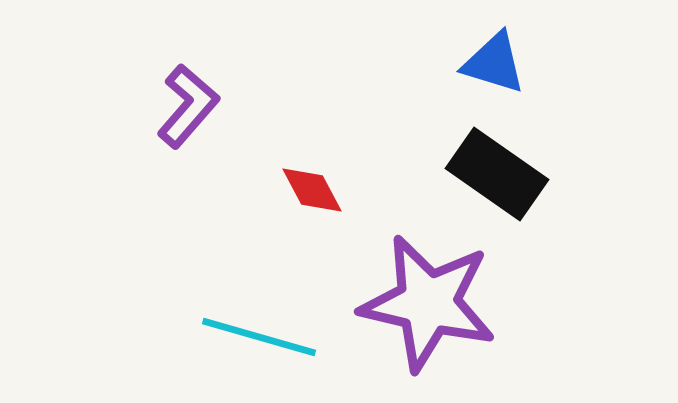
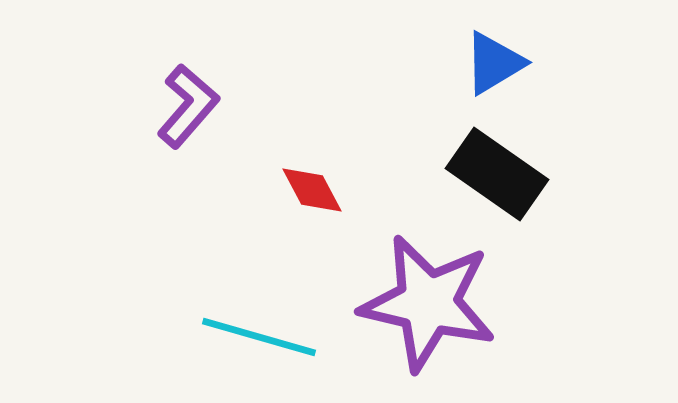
blue triangle: rotated 48 degrees counterclockwise
